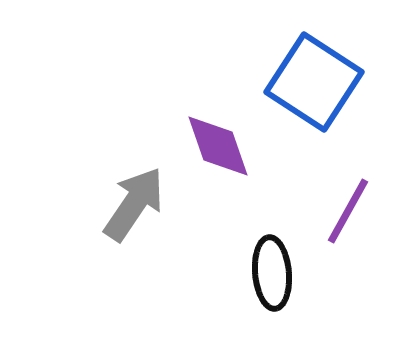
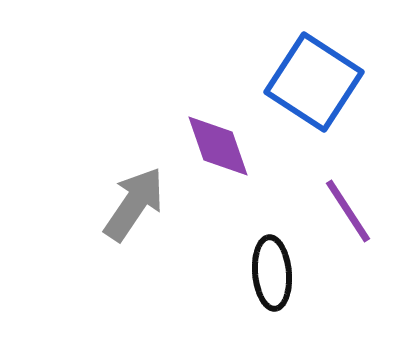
purple line: rotated 62 degrees counterclockwise
